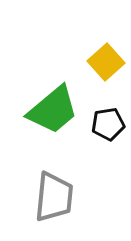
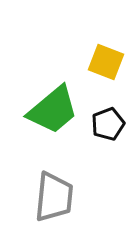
yellow square: rotated 27 degrees counterclockwise
black pentagon: rotated 12 degrees counterclockwise
